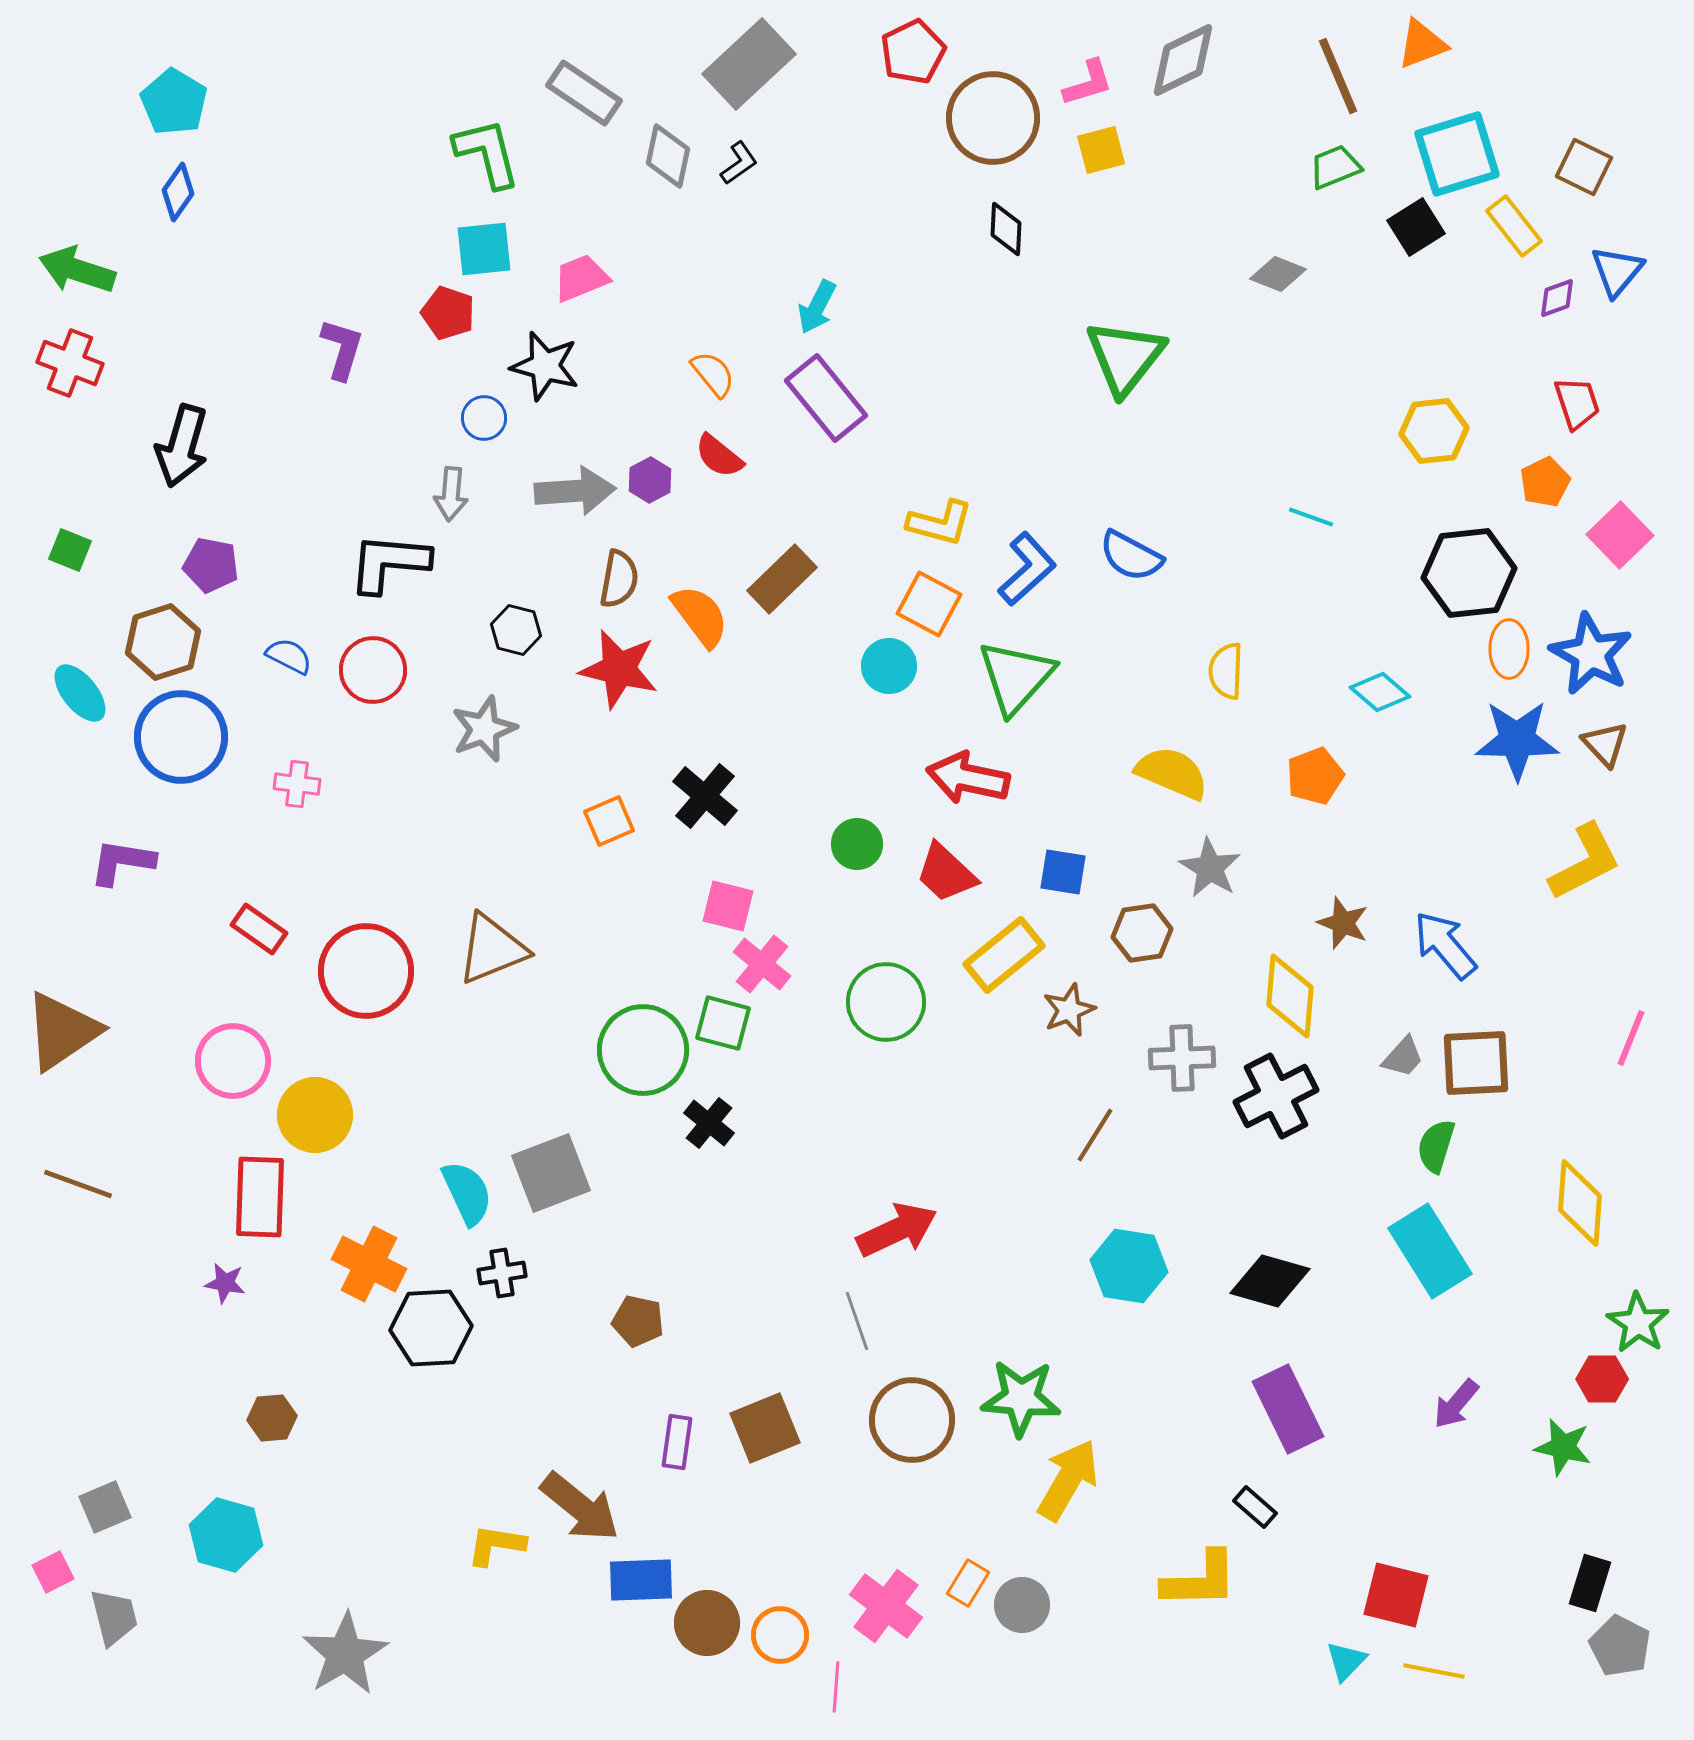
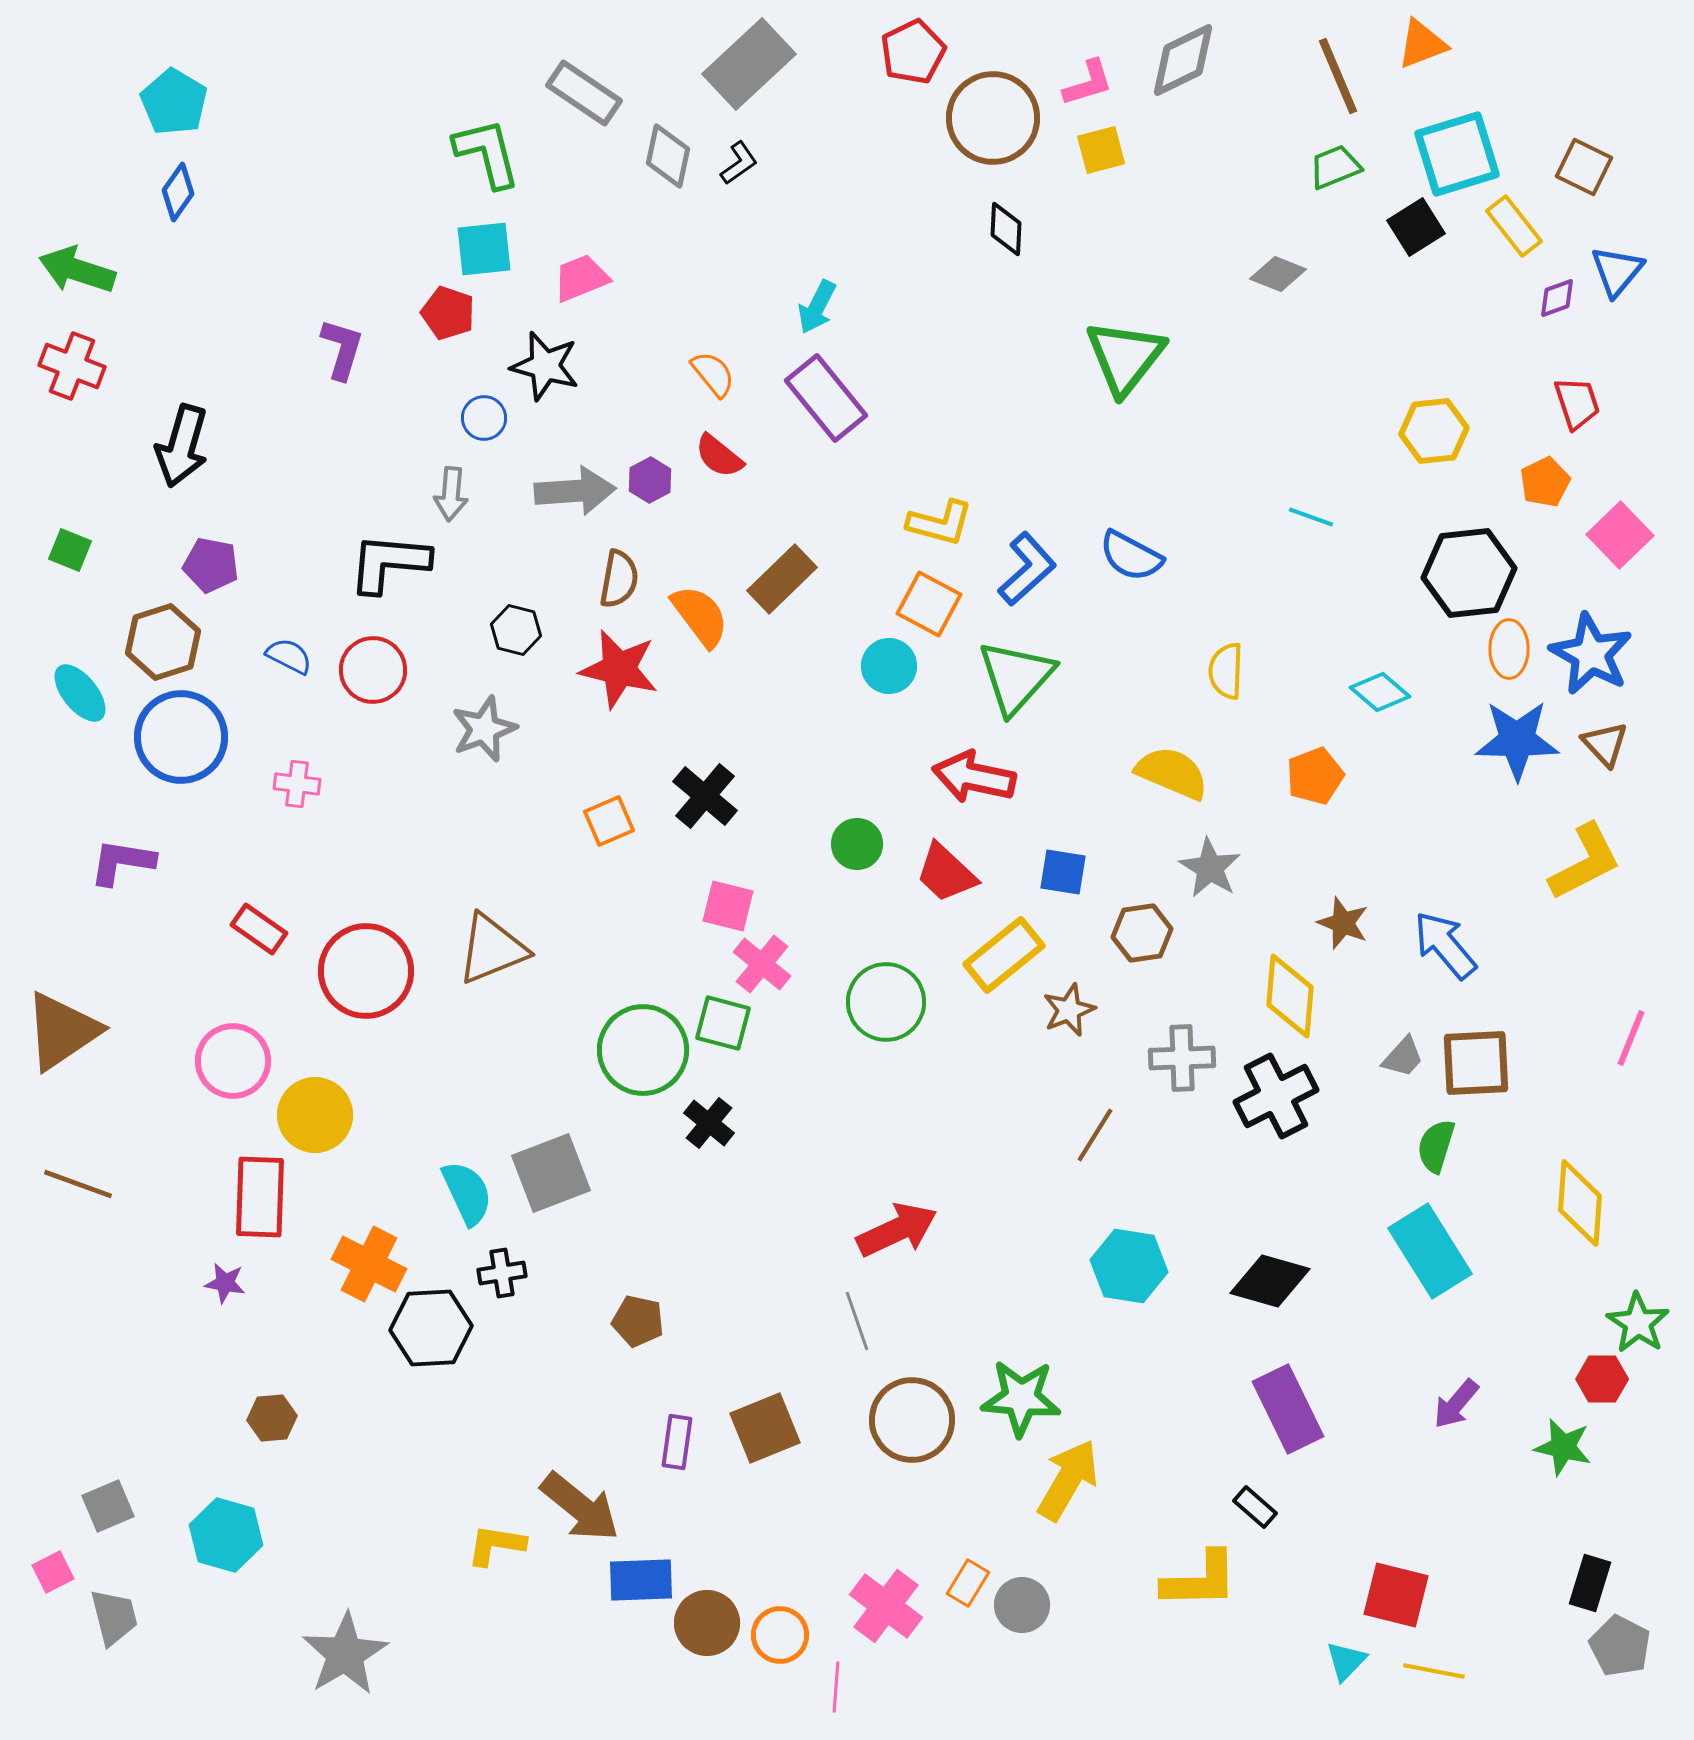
red cross at (70, 363): moved 2 px right, 3 px down
red arrow at (968, 778): moved 6 px right, 1 px up
gray square at (105, 1507): moved 3 px right, 1 px up
